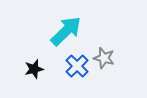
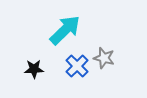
cyan arrow: moved 1 px left, 1 px up
black star: rotated 12 degrees clockwise
